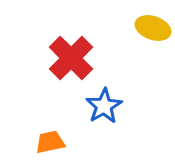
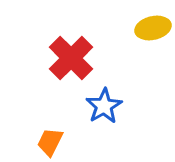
yellow ellipse: rotated 32 degrees counterclockwise
orange trapezoid: rotated 52 degrees counterclockwise
